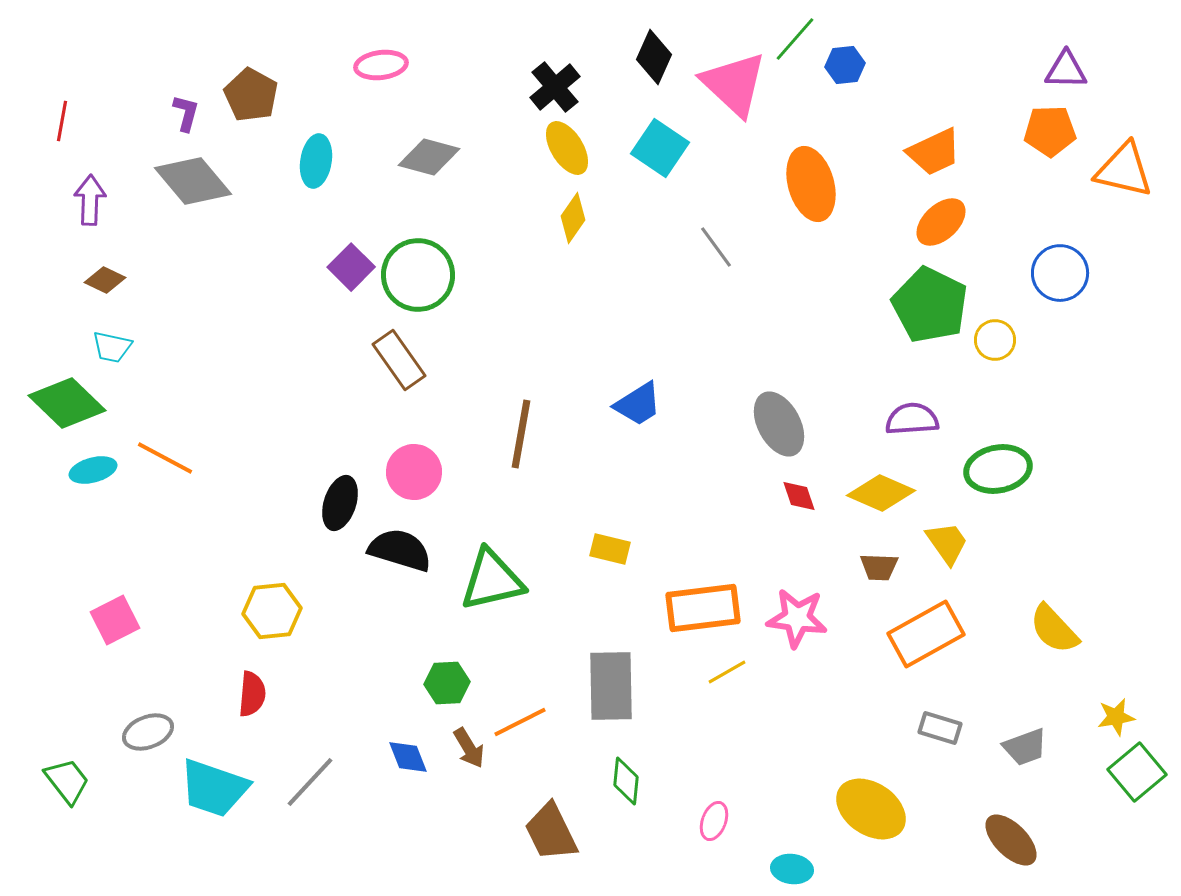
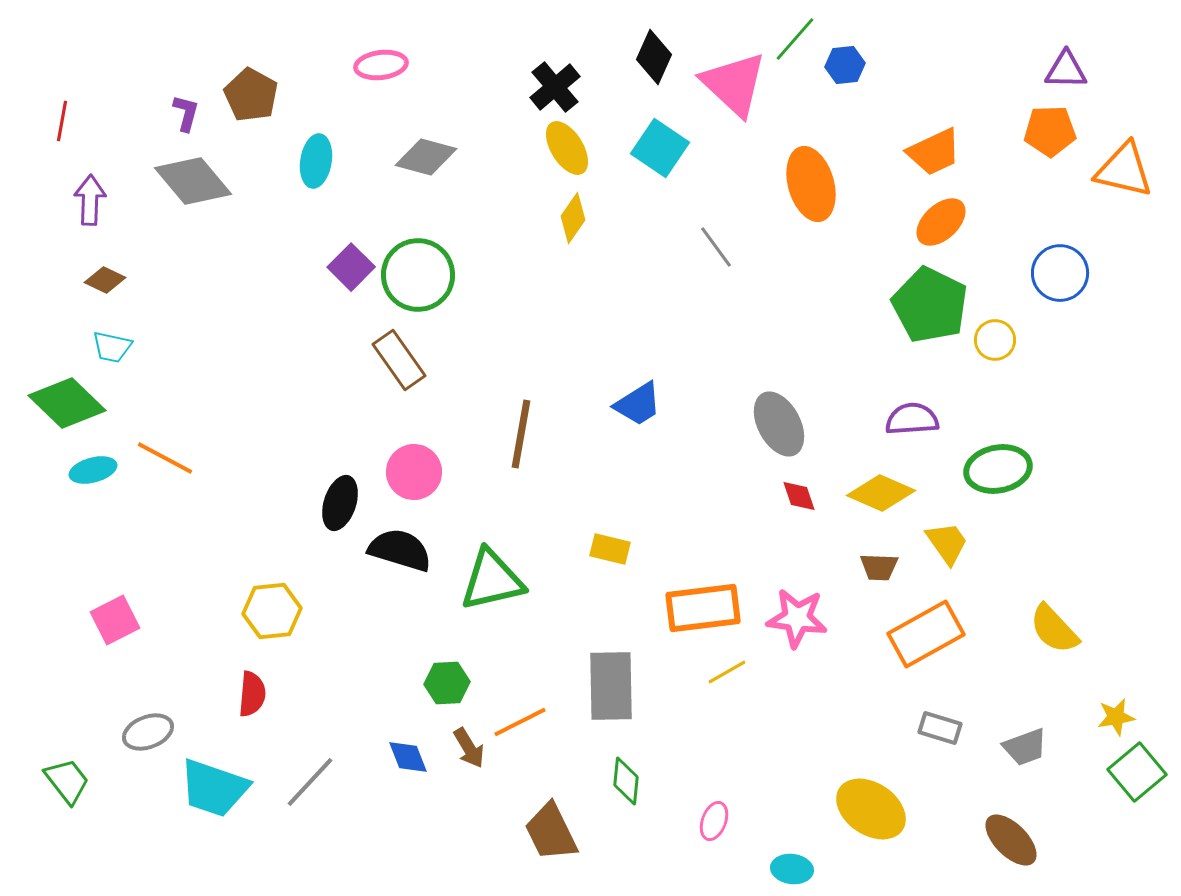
gray diamond at (429, 157): moved 3 px left
